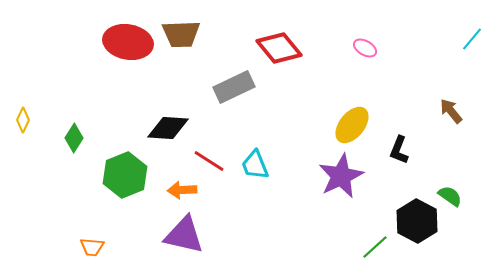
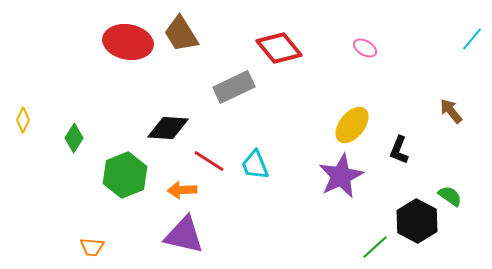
brown trapezoid: rotated 60 degrees clockwise
